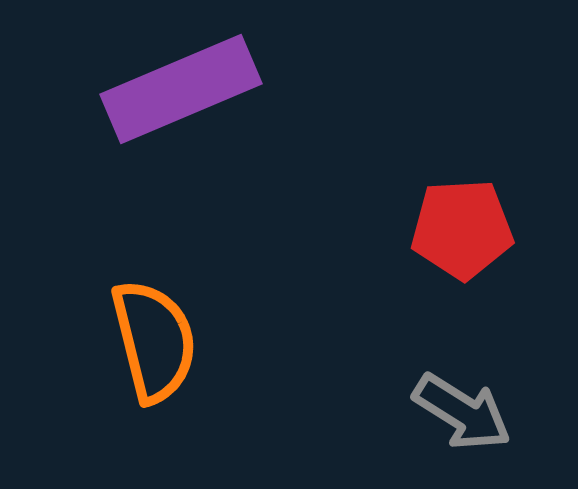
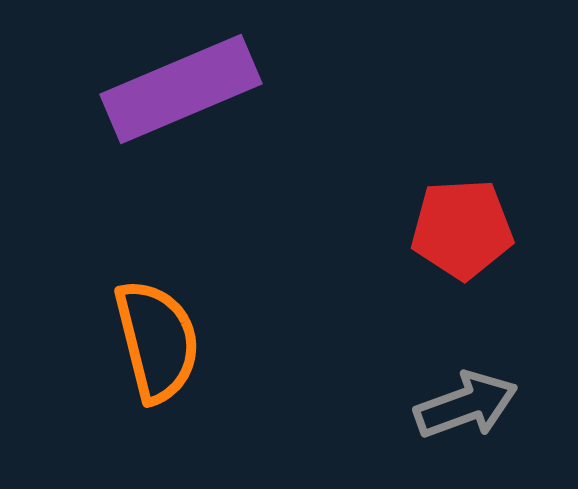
orange semicircle: moved 3 px right
gray arrow: moved 4 px right, 7 px up; rotated 52 degrees counterclockwise
